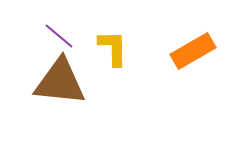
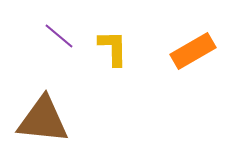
brown triangle: moved 17 px left, 38 px down
